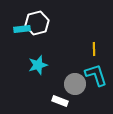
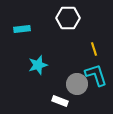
white hexagon: moved 31 px right, 5 px up; rotated 15 degrees clockwise
yellow line: rotated 16 degrees counterclockwise
gray circle: moved 2 px right
